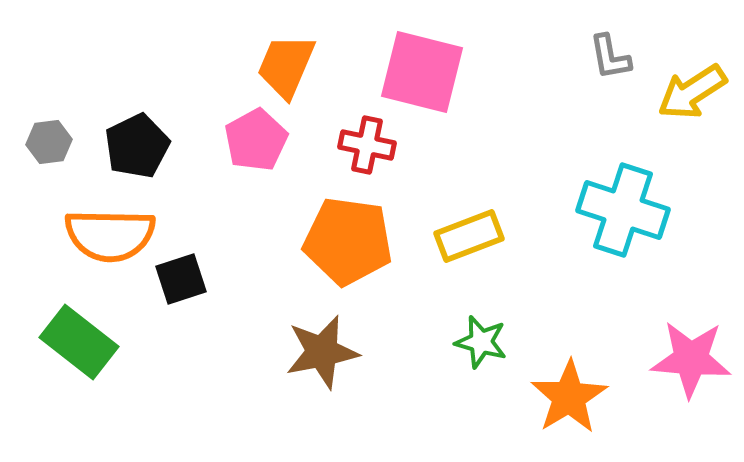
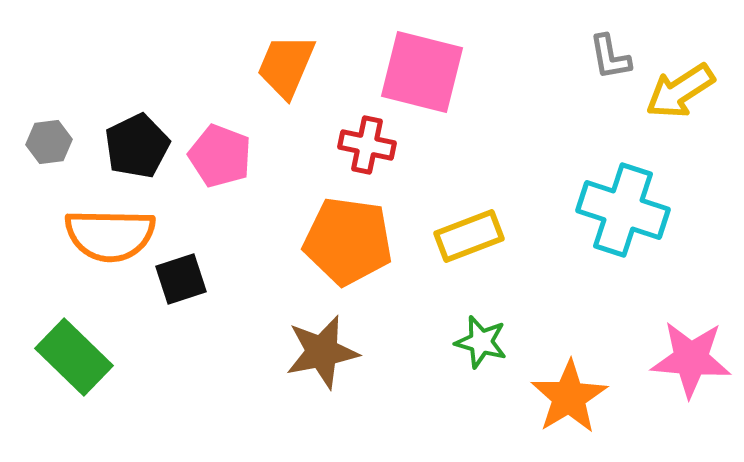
yellow arrow: moved 12 px left, 1 px up
pink pentagon: moved 36 px left, 16 px down; rotated 22 degrees counterclockwise
green rectangle: moved 5 px left, 15 px down; rotated 6 degrees clockwise
